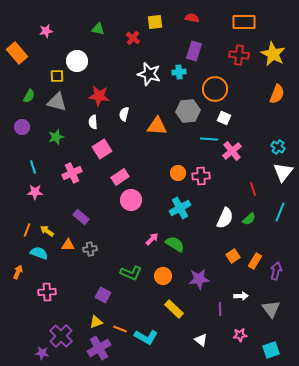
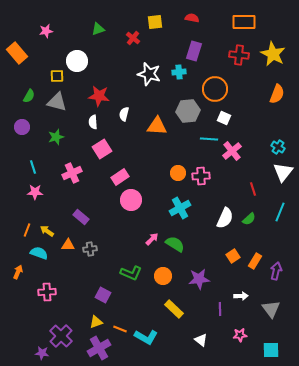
green triangle at (98, 29): rotated 32 degrees counterclockwise
cyan square at (271, 350): rotated 18 degrees clockwise
